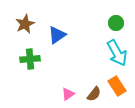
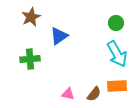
brown star: moved 6 px right, 7 px up
blue triangle: moved 2 px right, 1 px down
cyan arrow: moved 1 px down
orange rectangle: rotated 60 degrees counterclockwise
pink triangle: rotated 48 degrees clockwise
